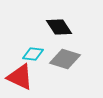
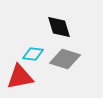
black diamond: rotated 16 degrees clockwise
red triangle: rotated 36 degrees counterclockwise
